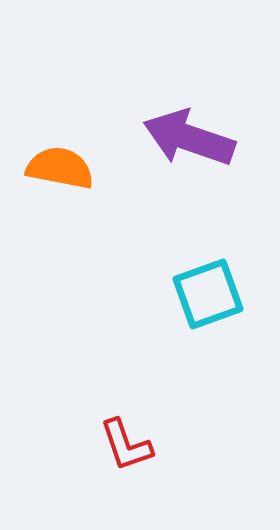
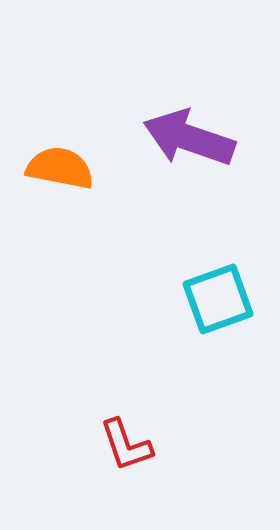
cyan square: moved 10 px right, 5 px down
